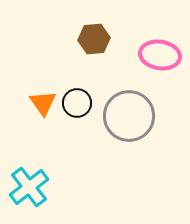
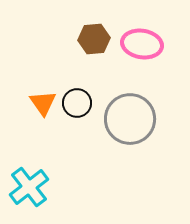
pink ellipse: moved 18 px left, 11 px up
gray circle: moved 1 px right, 3 px down
